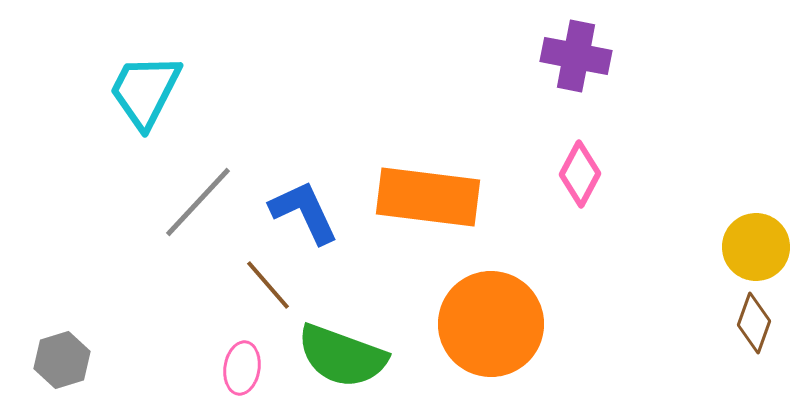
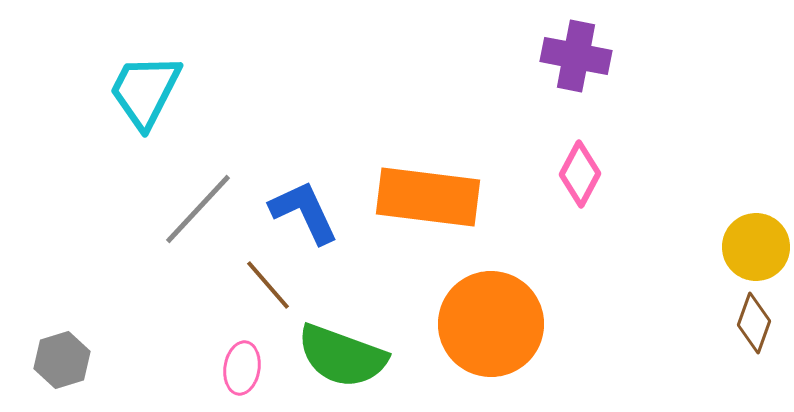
gray line: moved 7 px down
